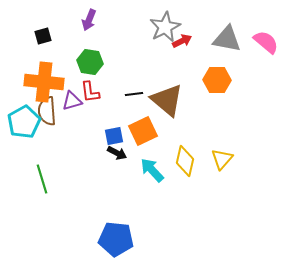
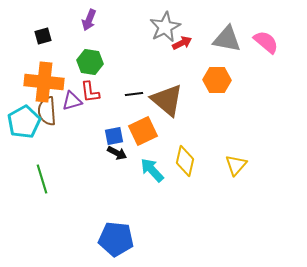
red arrow: moved 2 px down
yellow triangle: moved 14 px right, 6 px down
